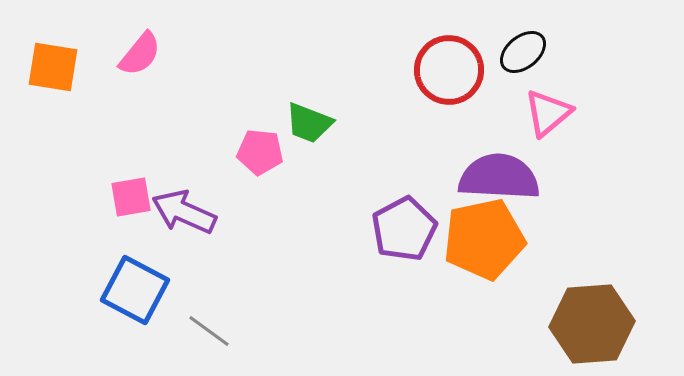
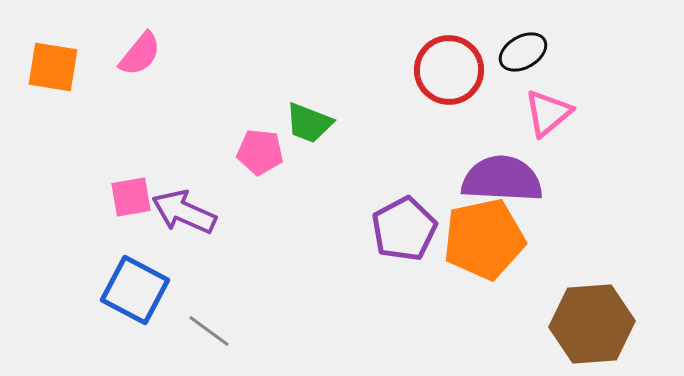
black ellipse: rotated 9 degrees clockwise
purple semicircle: moved 3 px right, 2 px down
